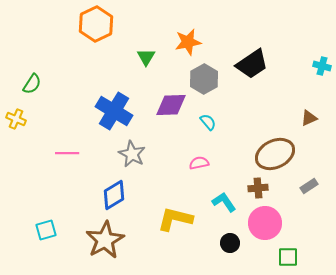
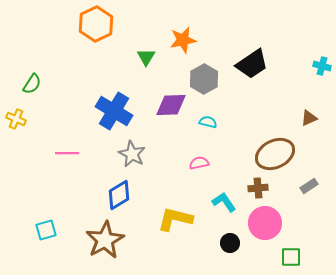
orange star: moved 5 px left, 2 px up
cyan semicircle: rotated 36 degrees counterclockwise
blue diamond: moved 5 px right
green square: moved 3 px right
